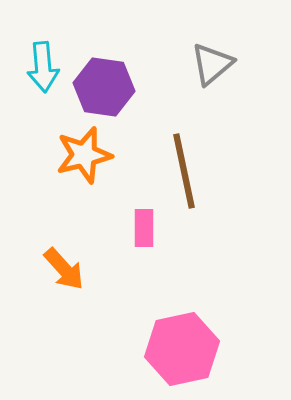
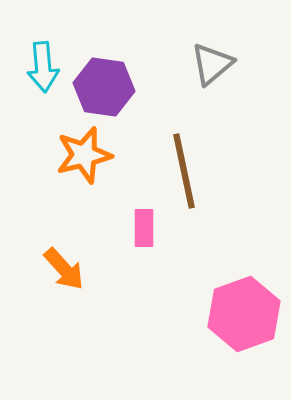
pink hexagon: moved 62 px right, 35 px up; rotated 8 degrees counterclockwise
